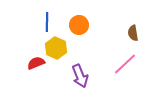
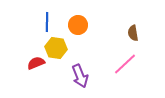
orange circle: moved 1 px left
yellow hexagon: rotated 15 degrees counterclockwise
